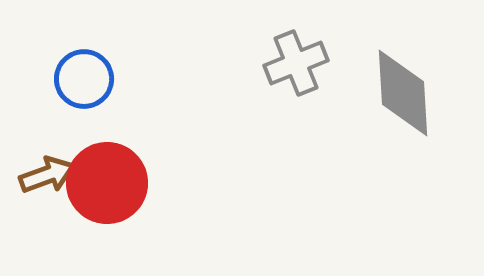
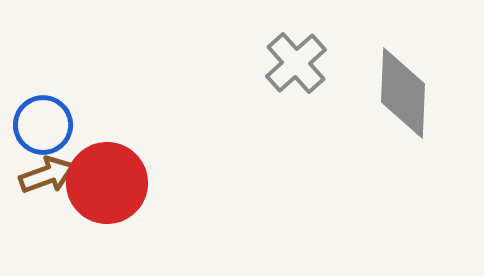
gray cross: rotated 20 degrees counterclockwise
blue circle: moved 41 px left, 46 px down
gray diamond: rotated 6 degrees clockwise
